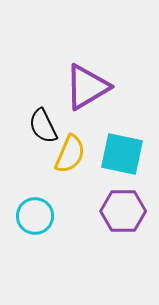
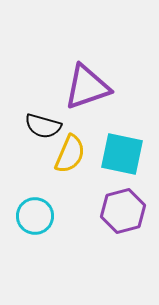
purple triangle: rotated 12 degrees clockwise
black semicircle: rotated 48 degrees counterclockwise
purple hexagon: rotated 15 degrees counterclockwise
